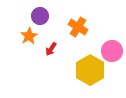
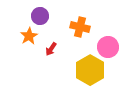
orange cross: moved 2 px right; rotated 18 degrees counterclockwise
pink circle: moved 4 px left, 4 px up
